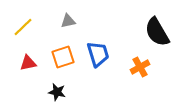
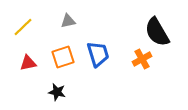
orange cross: moved 2 px right, 8 px up
